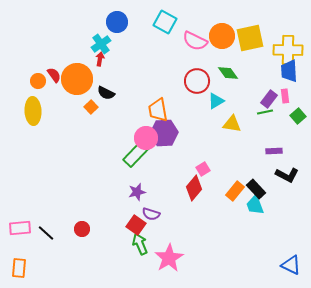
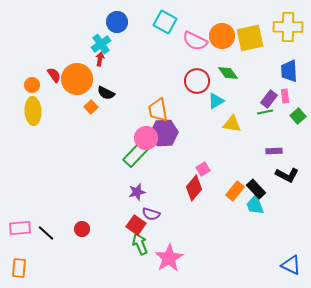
yellow cross at (288, 50): moved 23 px up
orange circle at (38, 81): moved 6 px left, 4 px down
